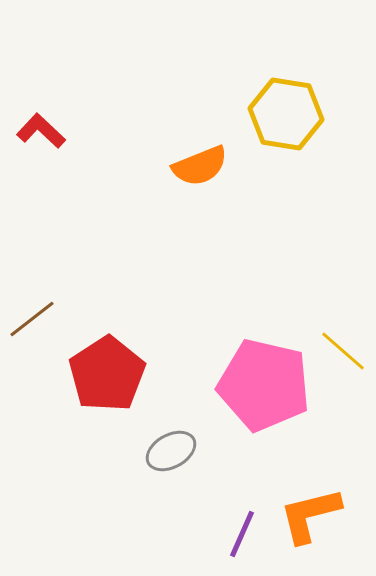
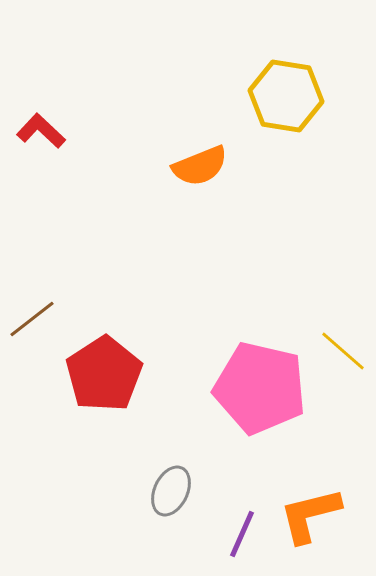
yellow hexagon: moved 18 px up
red pentagon: moved 3 px left
pink pentagon: moved 4 px left, 3 px down
gray ellipse: moved 40 px down; rotated 36 degrees counterclockwise
